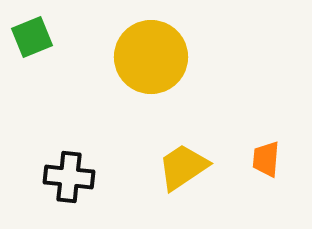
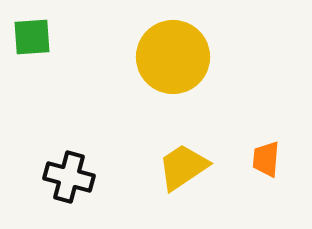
green square: rotated 18 degrees clockwise
yellow circle: moved 22 px right
black cross: rotated 9 degrees clockwise
